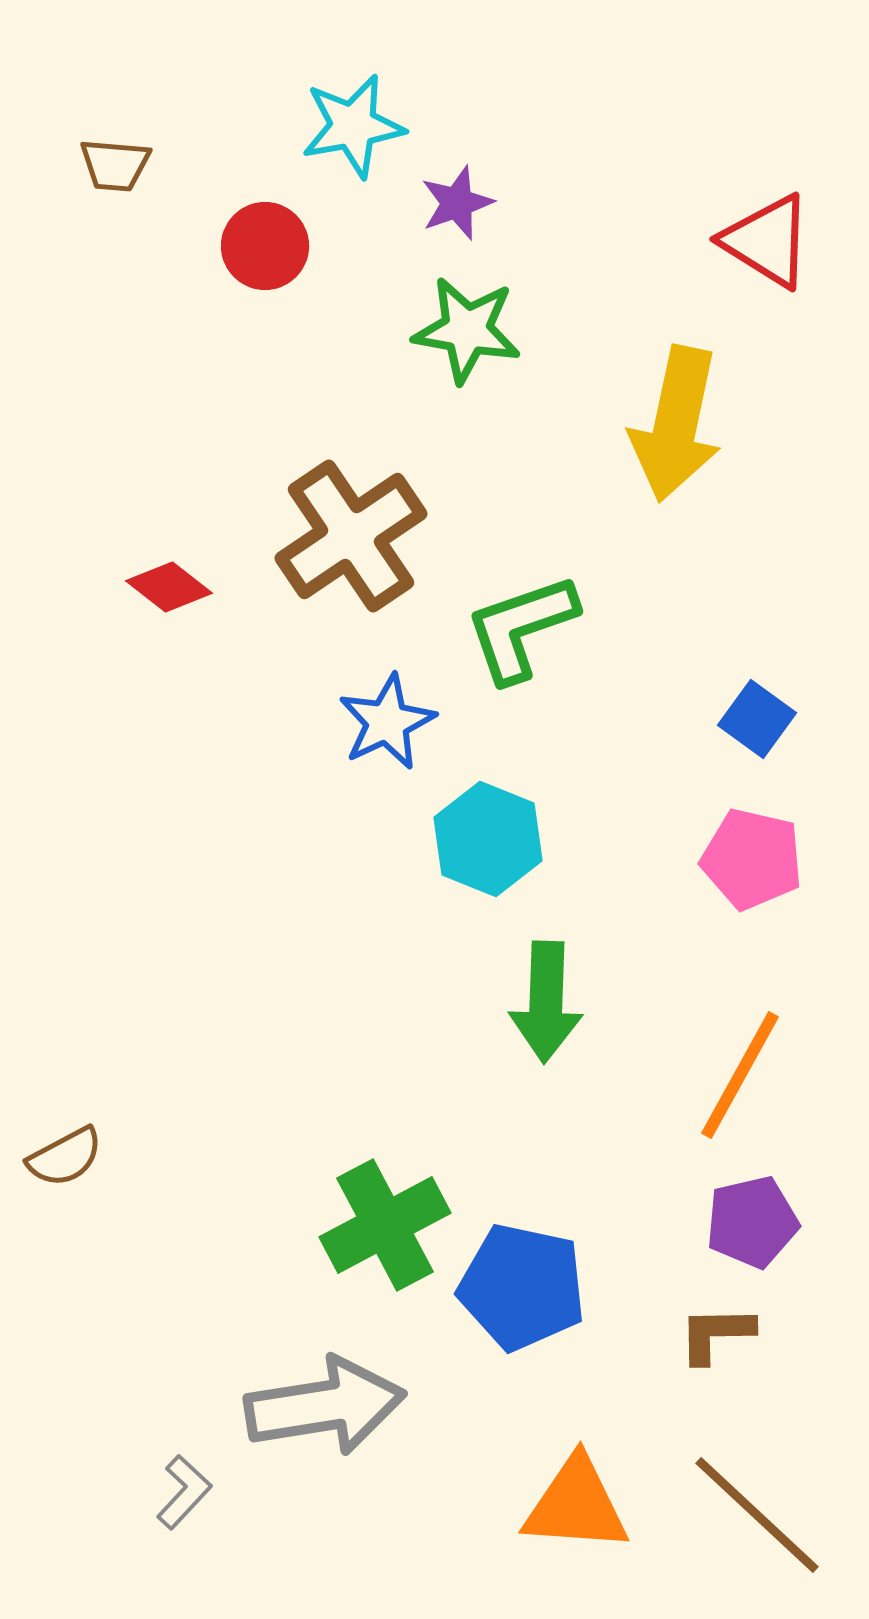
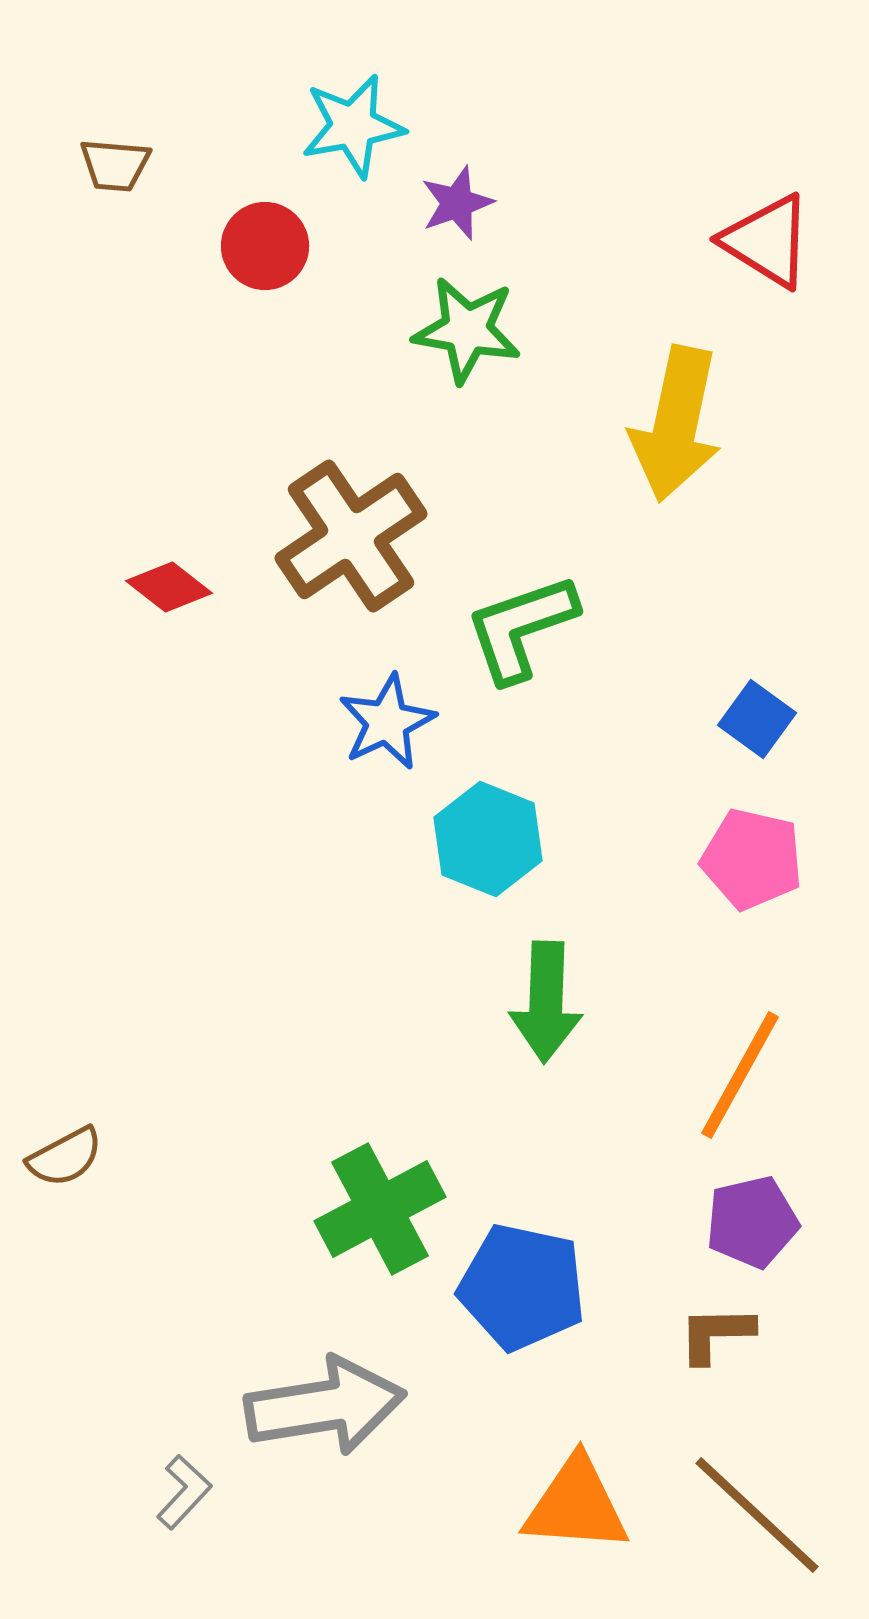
green cross: moved 5 px left, 16 px up
